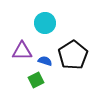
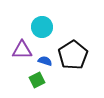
cyan circle: moved 3 px left, 4 px down
purple triangle: moved 1 px up
green square: moved 1 px right
